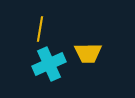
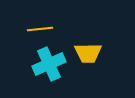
yellow line: rotated 75 degrees clockwise
